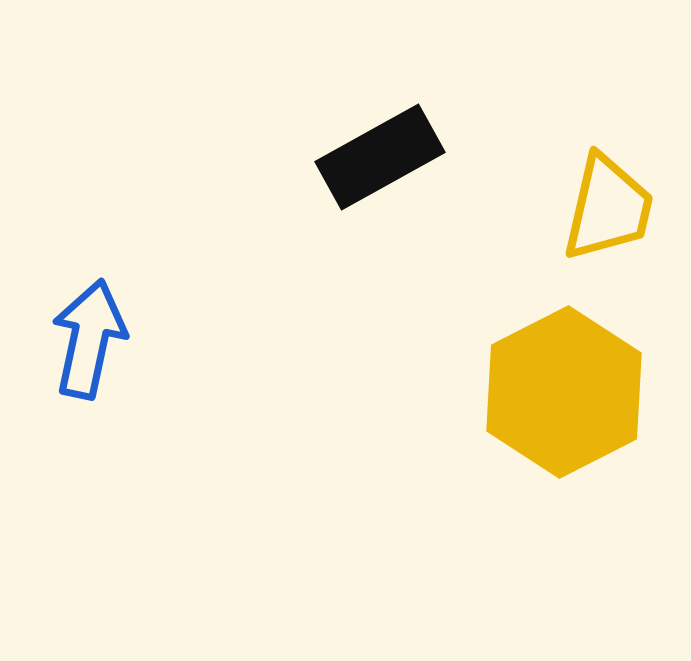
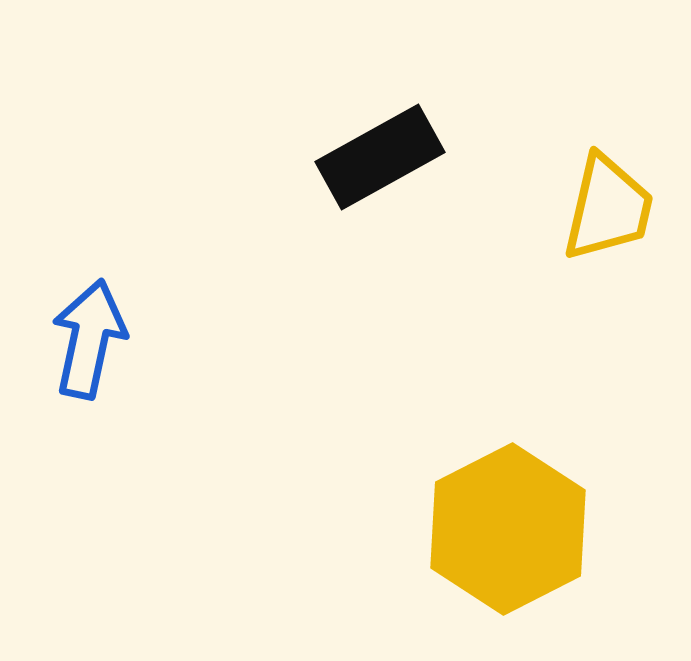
yellow hexagon: moved 56 px left, 137 px down
